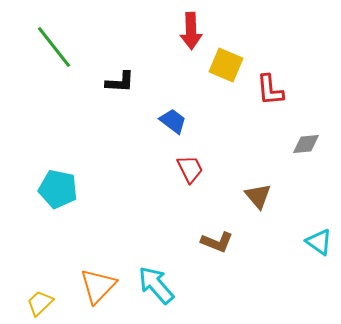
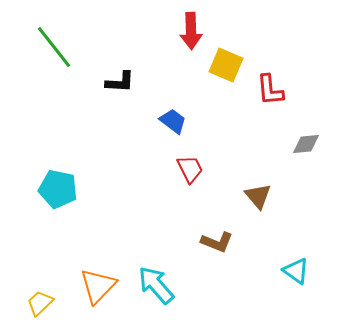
cyan triangle: moved 23 px left, 29 px down
